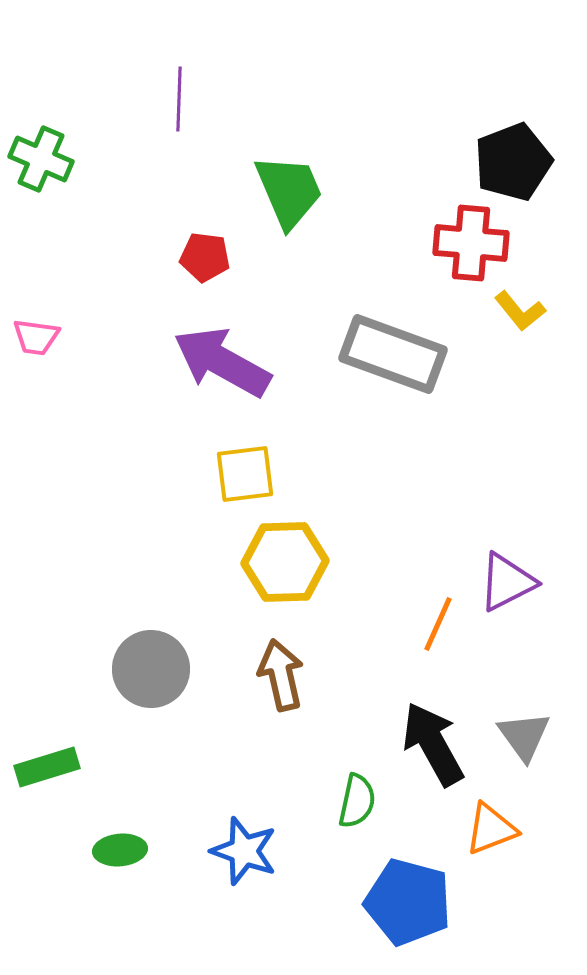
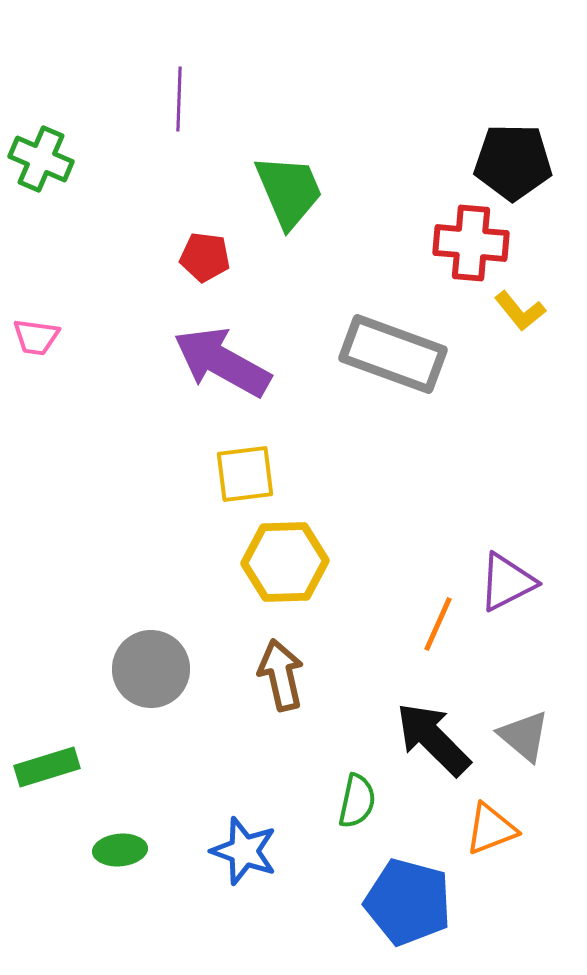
black pentagon: rotated 22 degrees clockwise
gray triangle: rotated 14 degrees counterclockwise
black arrow: moved 5 px up; rotated 16 degrees counterclockwise
